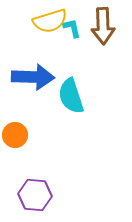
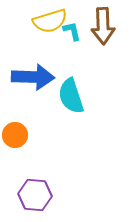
cyan L-shape: moved 3 px down
